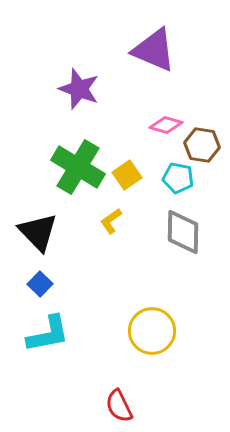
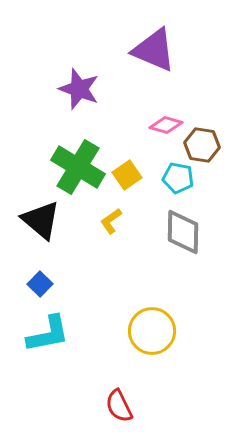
black triangle: moved 3 px right, 12 px up; rotated 6 degrees counterclockwise
